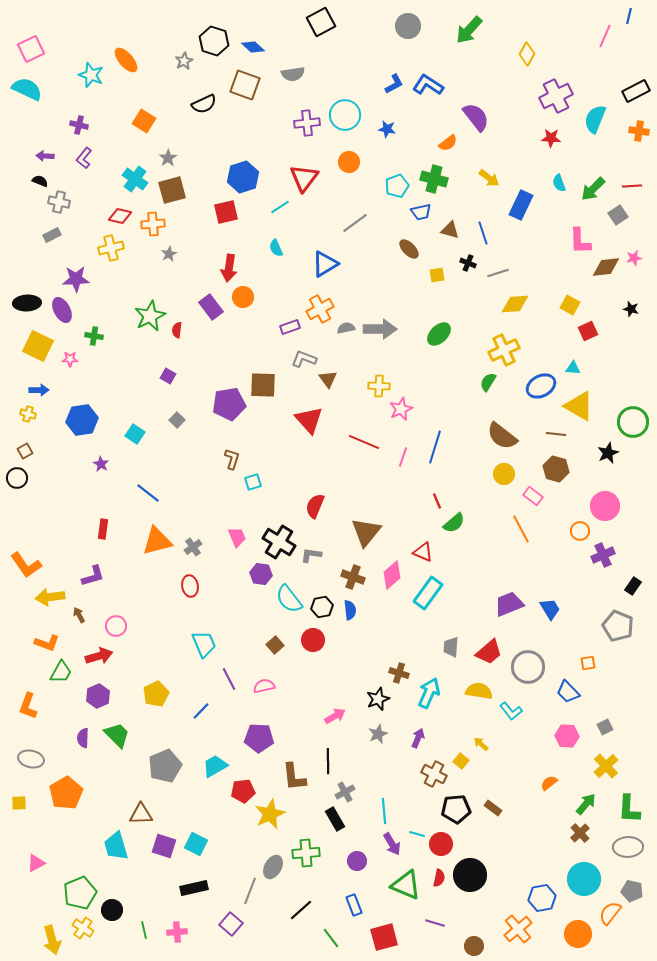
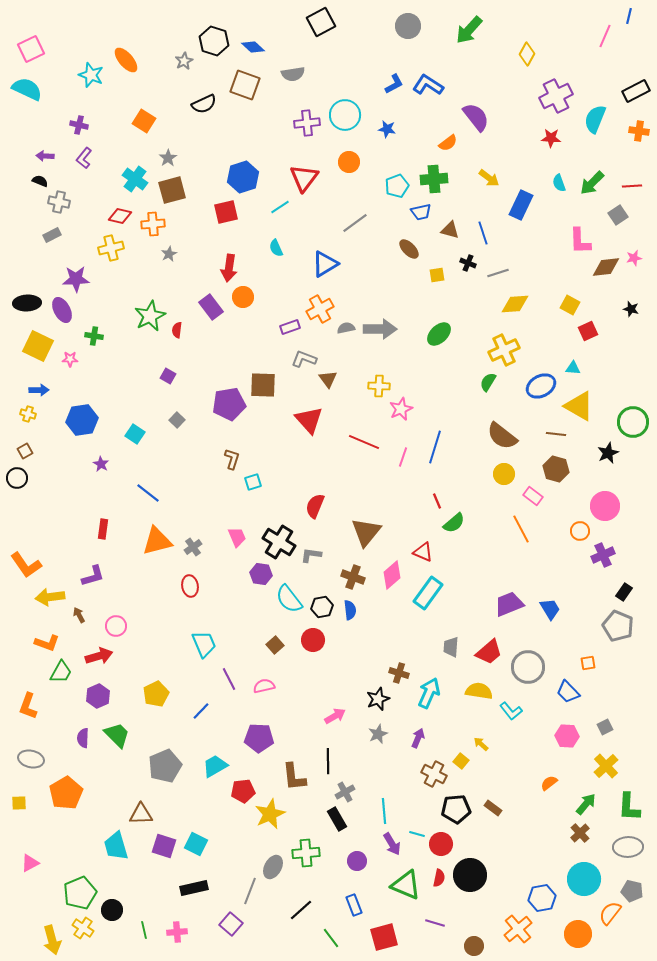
green cross at (434, 179): rotated 20 degrees counterclockwise
green arrow at (593, 189): moved 1 px left, 6 px up
black rectangle at (633, 586): moved 9 px left, 6 px down
green L-shape at (629, 809): moved 2 px up
black rectangle at (335, 819): moved 2 px right
pink triangle at (36, 863): moved 6 px left
